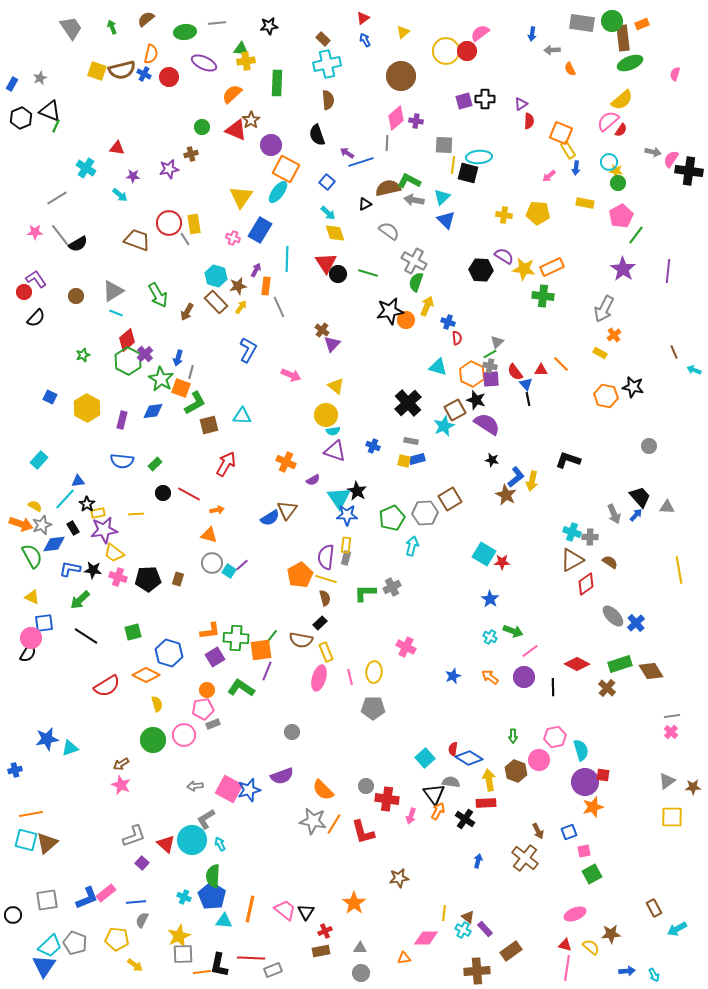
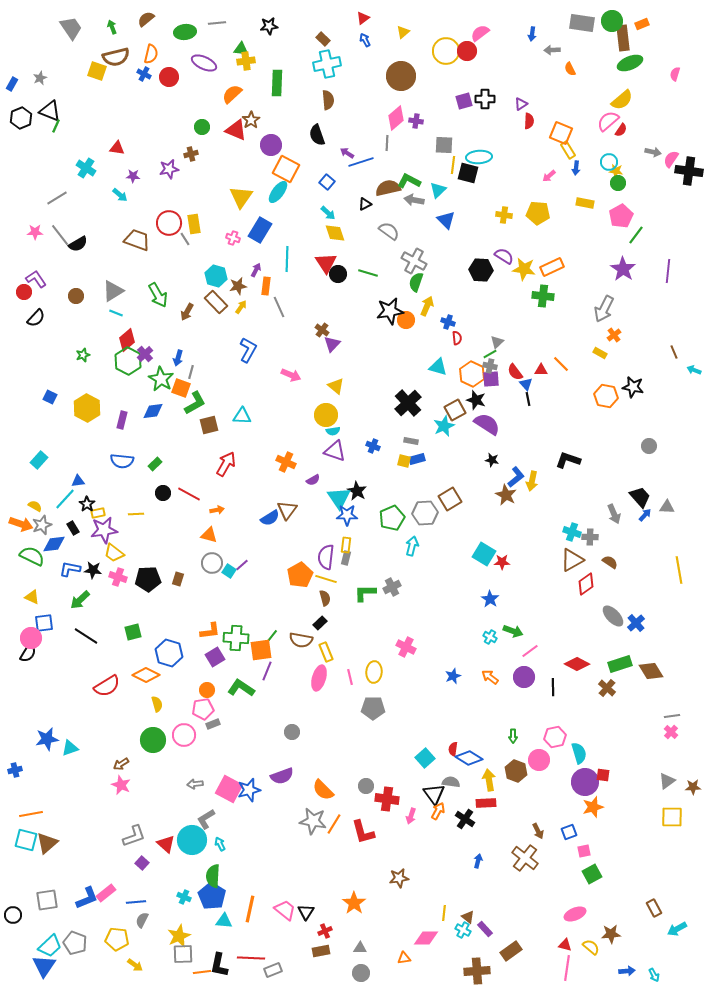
brown semicircle at (122, 70): moved 6 px left, 13 px up
cyan triangle at (442, 197): moved 4 px left, 7 px up
blue arrow at (636, 515): moved 9 px right
green semicircle at (32, 556): rotated 35 degrees counterclockwise
cyan semicircle at (581, 750): moved 2 px left, 3 px down
gray arrow at (195, 786): moved 2 px up
